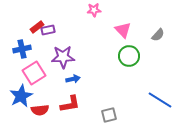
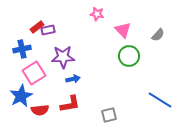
pink star: moved 3 px right, 4 px down; rotated 16 degrees clockwise
